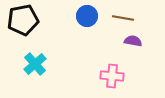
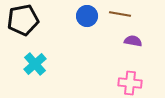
brown line: moved 3 px left, 4 px up
pink cross: moved 18 px right, 7 px down
